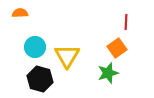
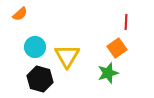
orange semicircle: moved 1 px down; rotated 140 degrees clockwise
